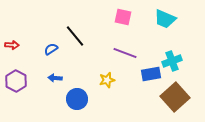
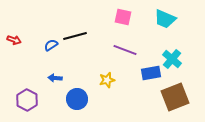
black line: rotated 65 degrees counterclockwise
red arrow: moved 2 px right, 5 px up; rotated 16 degrees clockwise
blue semicircle: moved 4 px up
purple line: moved 3 px up
cyan cross: moved 2 px up; rotated 30 degrees counterclockwise
blue rectangle: moved 1 px up
purple hexagon: moved 11 px right, 19 px down
brown square: rotated 20 degrees clockwise
